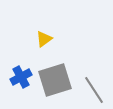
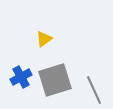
gray line: rotated 8 degrees clockwise
